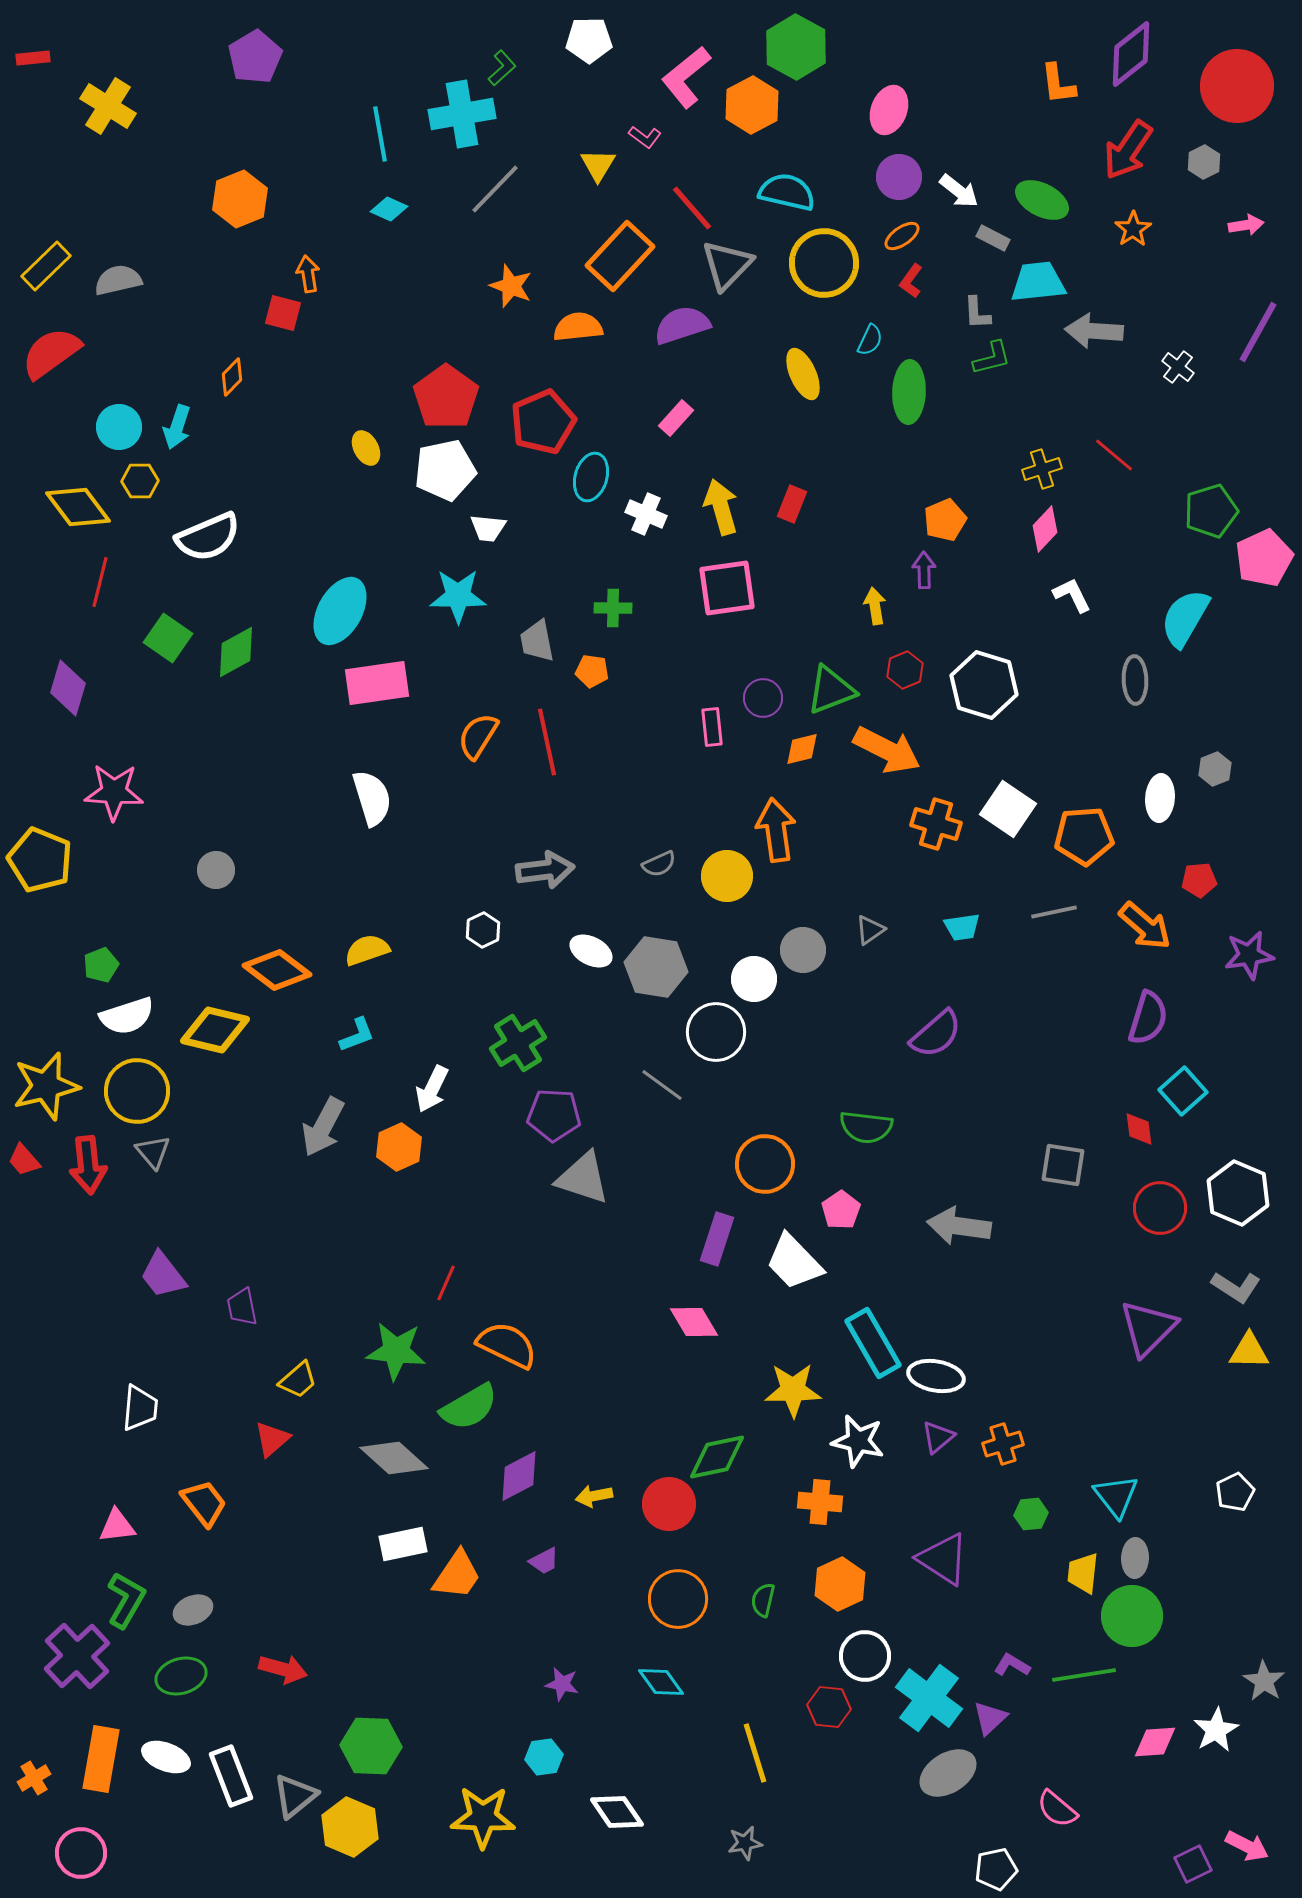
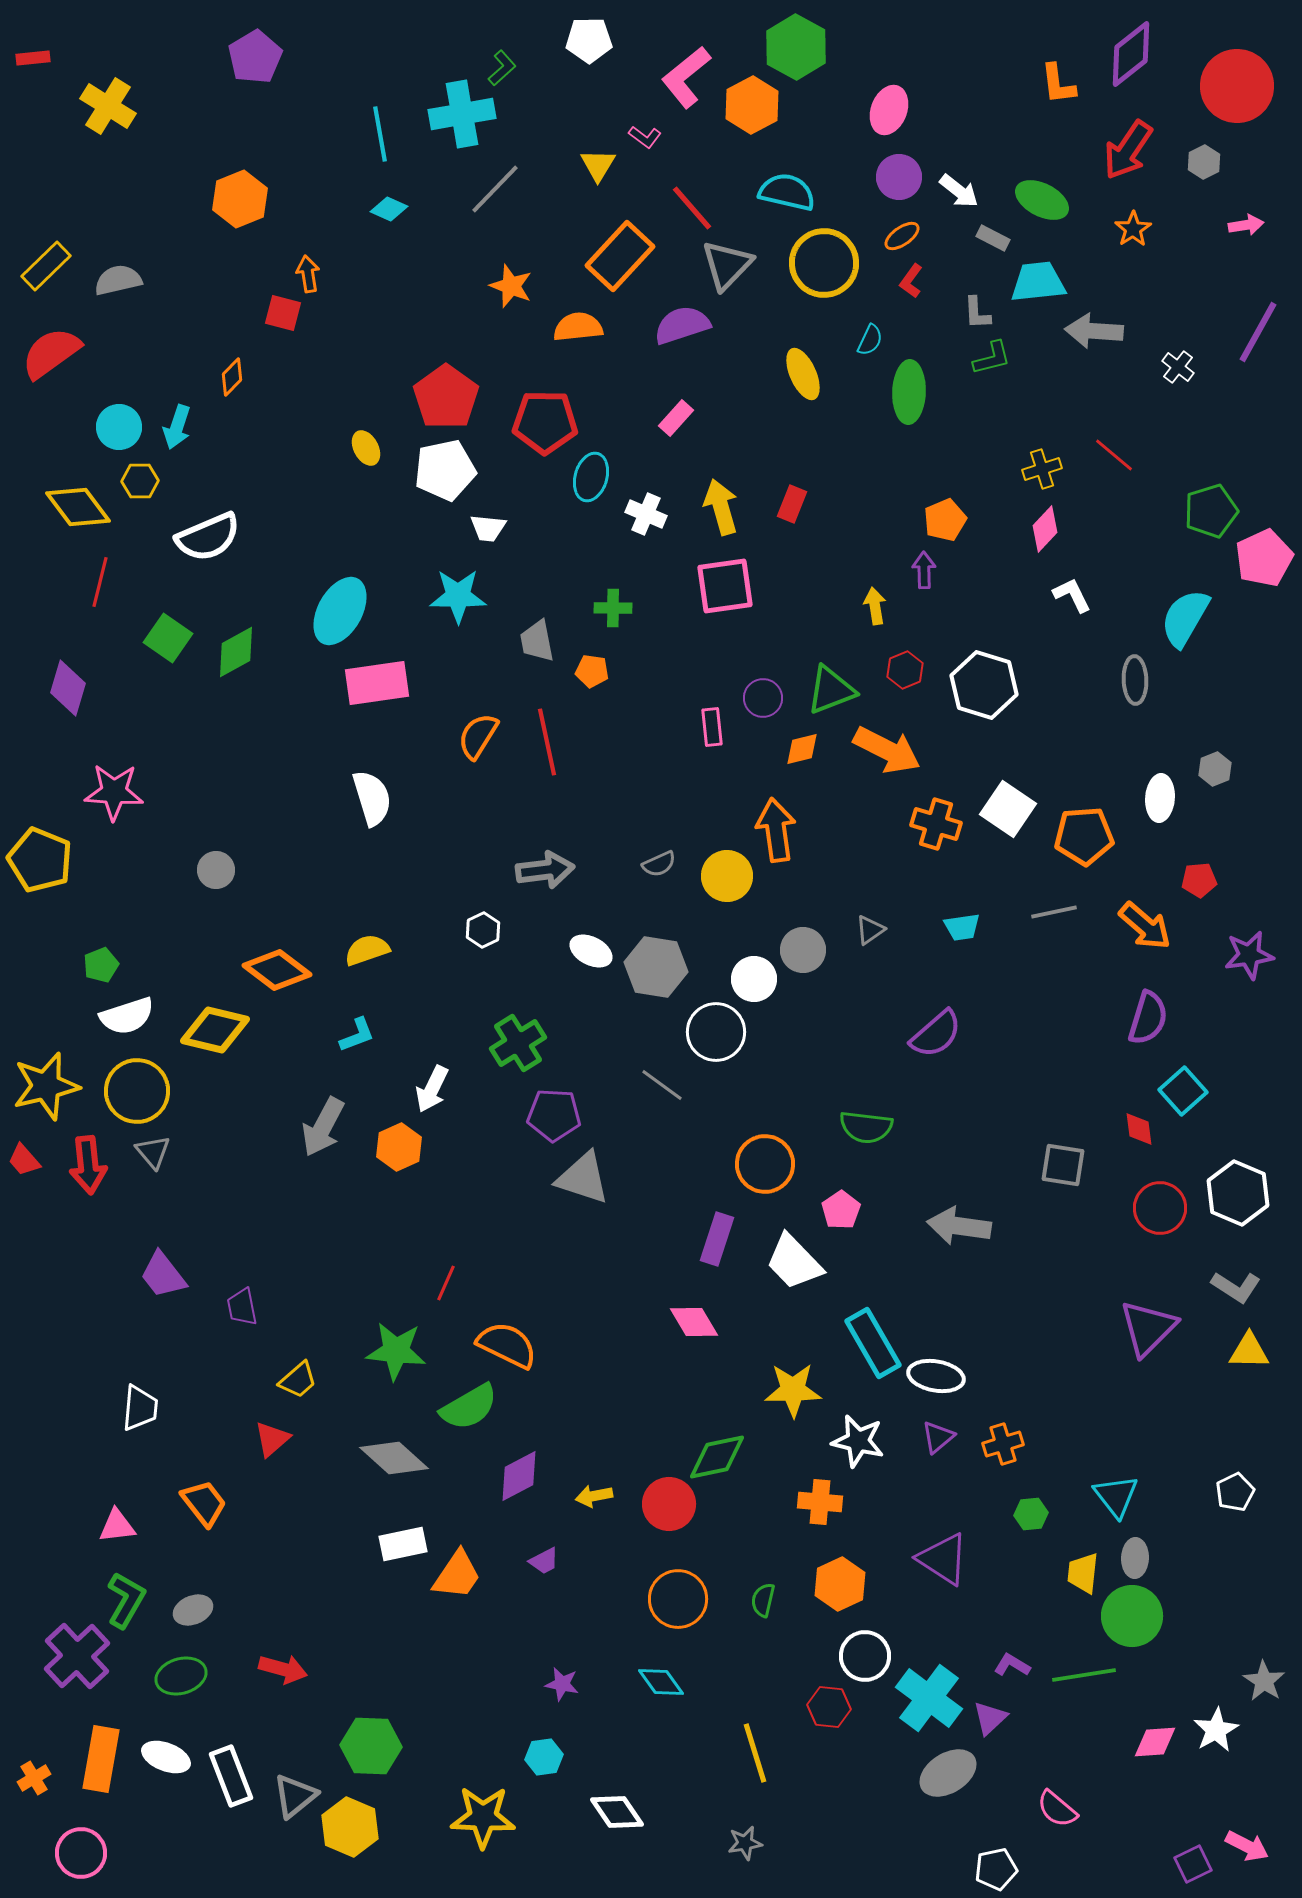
red pentagon at (543, 422): moved 2 px right; rotated 24 degrees clockwise
pink square at (727, 588): moved 2 px left, 2 px up
